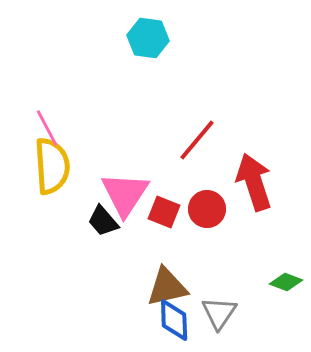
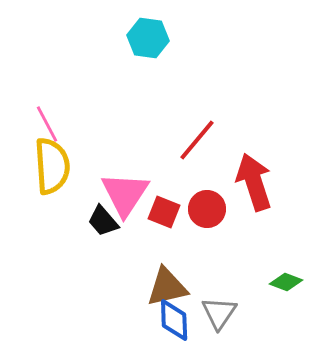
pink line: moved 4 px up
